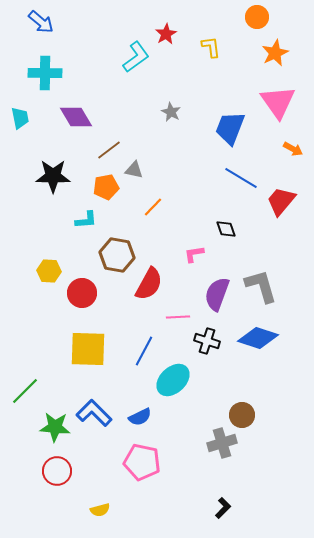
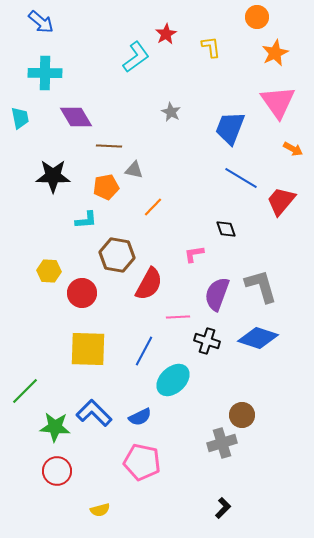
brown line at (109, 150): moved 4 px up; rotated 40 degrees clockwise
